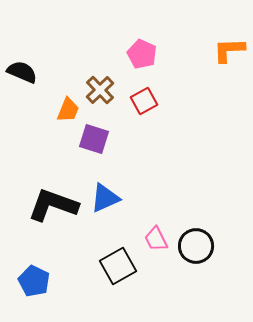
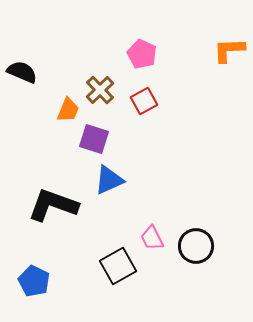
blue triangle: moved 4 px right, 18 px up
pink trapezoid: moved 4 px left, 1 px up
